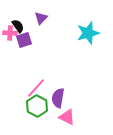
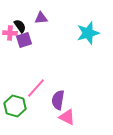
purple triangle: rotated 40 degrees clockwise
black semicircle: moved 2 px right
purple semicircle: moved 2 px down
green hexagon: moved 22 px left; rotated 10 degrees counterclockwise
